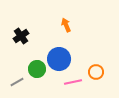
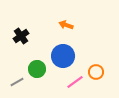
orange arrow: rotated 48 degrees counterclockwise
blue circle: moved 4 px right, 3 px up
pink line: moved 2 px right; rotated 24 degrees counterclockwise
